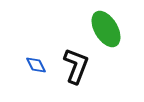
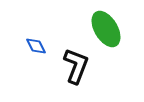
blue diamond: moved 19 px up
